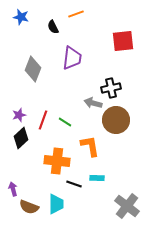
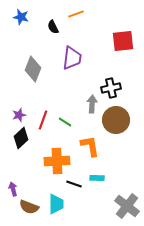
gray arrow: moved 1 px left, 1 px down; rotated 78 degrees clockwise
orange cross: rotated 10 degrees counterclockwise
